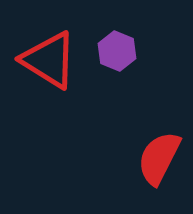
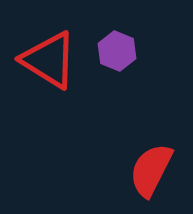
red semicircle: moved 8 px left, 12 px down
